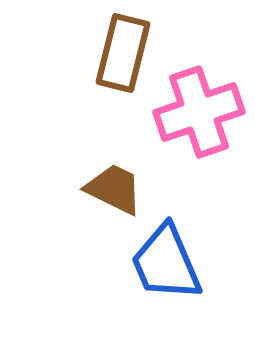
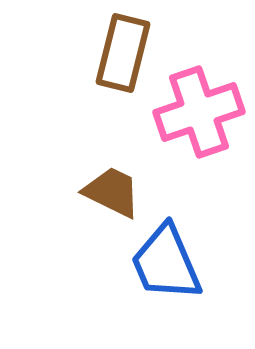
brown trapezoid: moved 2 px left, 3 px down
